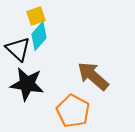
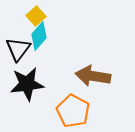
yellow square: rotated 24 degrees counterclockwise
black triangle: rotated 24 degrees clockwise
brown arrow: rotated 32 degrees counterclockwise
black star: rotated 16 degrees counterclockwise
